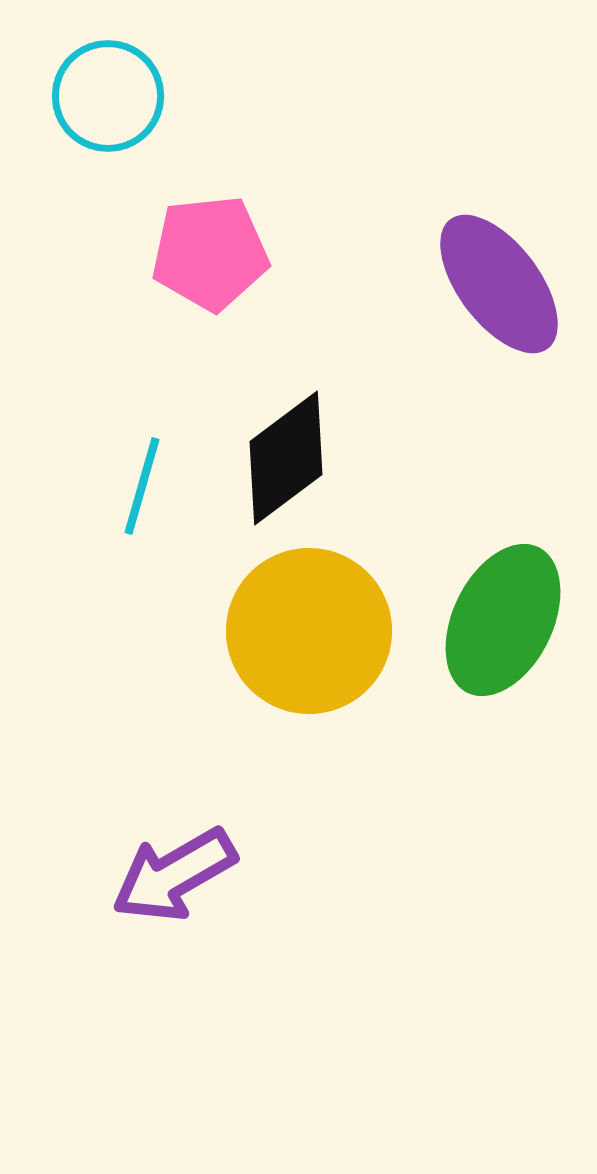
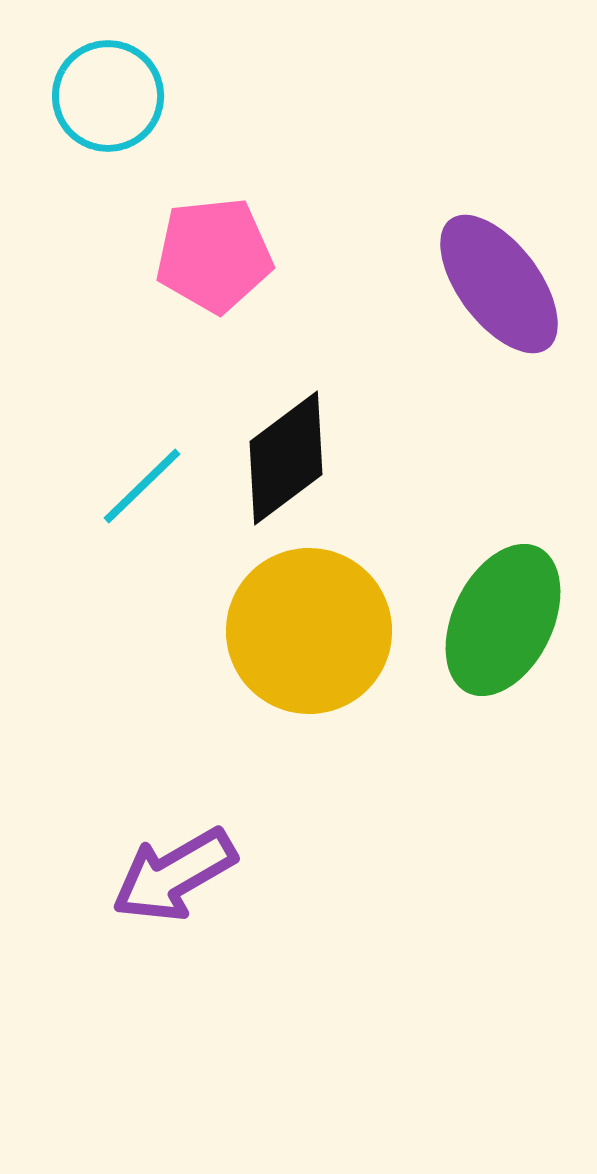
pink pentagon: moved 4 px right, 2 px down
cyan line: rotated 30 degrees clockwise
